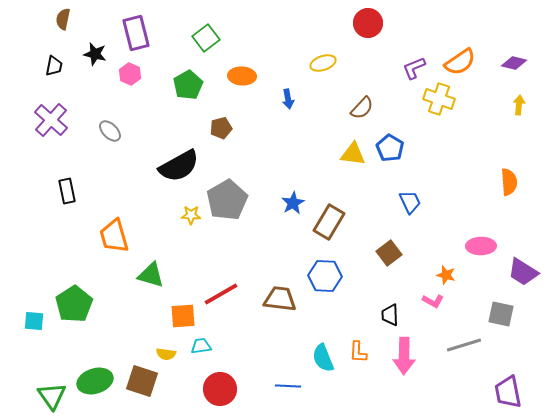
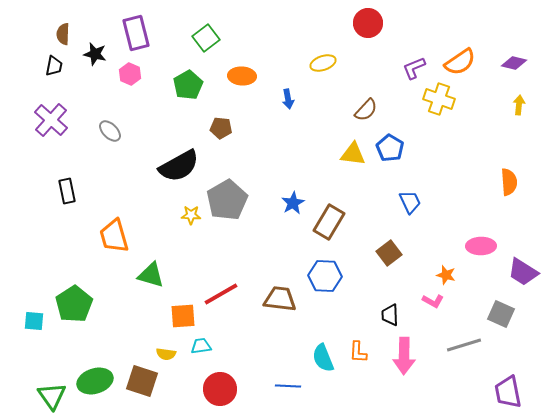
brown semicircle at (63, 19): moved 15 px down; rotated 10 degrees counterclockwise
brown semicircle at (362, 108): moved 4 px right, 2 px down
brown pentagon at (221, 128): rotated 20 degrees clockwise
gray square at (501, 314): rotated 12 degrees clockwise
